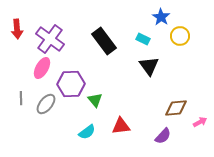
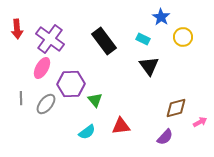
yellow circle: moved 3 px right, 1 px down
brown diamond: rotated 10 degrees counterclockwise
purple semicircle: moved 2 px right, 1 px down
